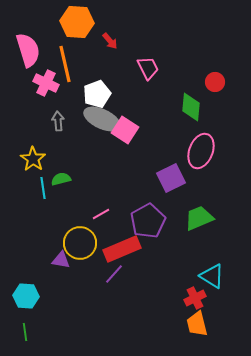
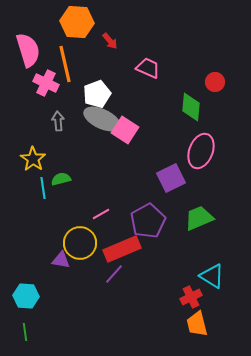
pink trapezoid: rotated 40 degrees counterclockwise
red cross: moved 4 px left, 1 px up
